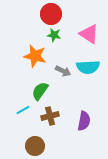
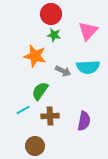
pink triangle: moved 1 px left, 3 px up; rotated 40 degrees clockwise
brown cross: rotated 12 degrees clockwise
